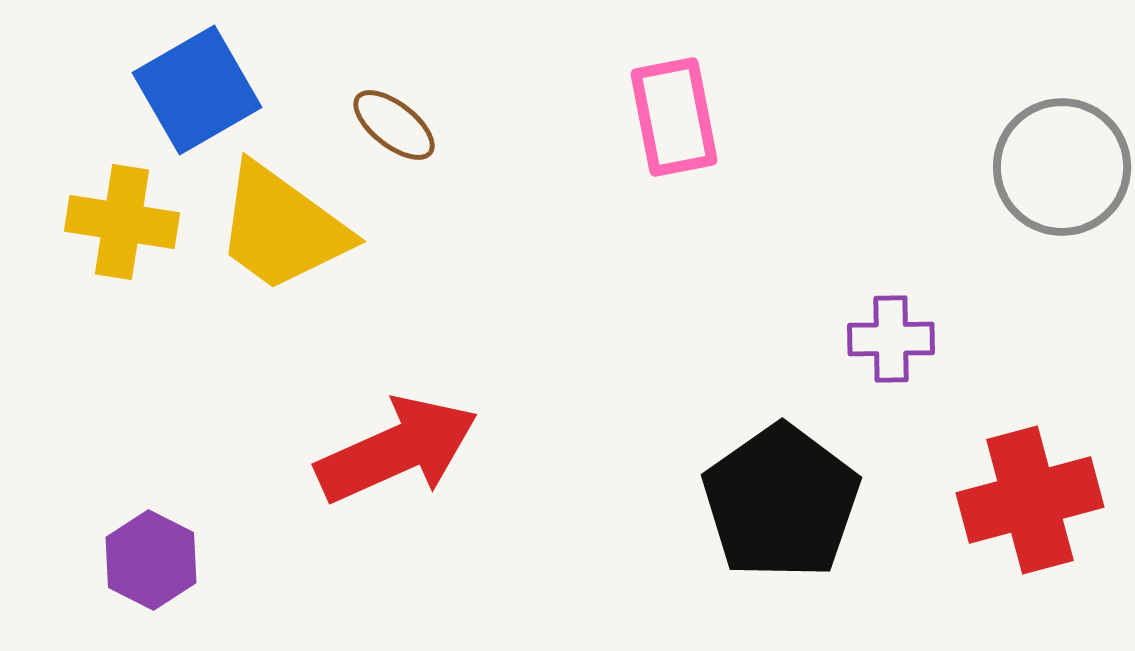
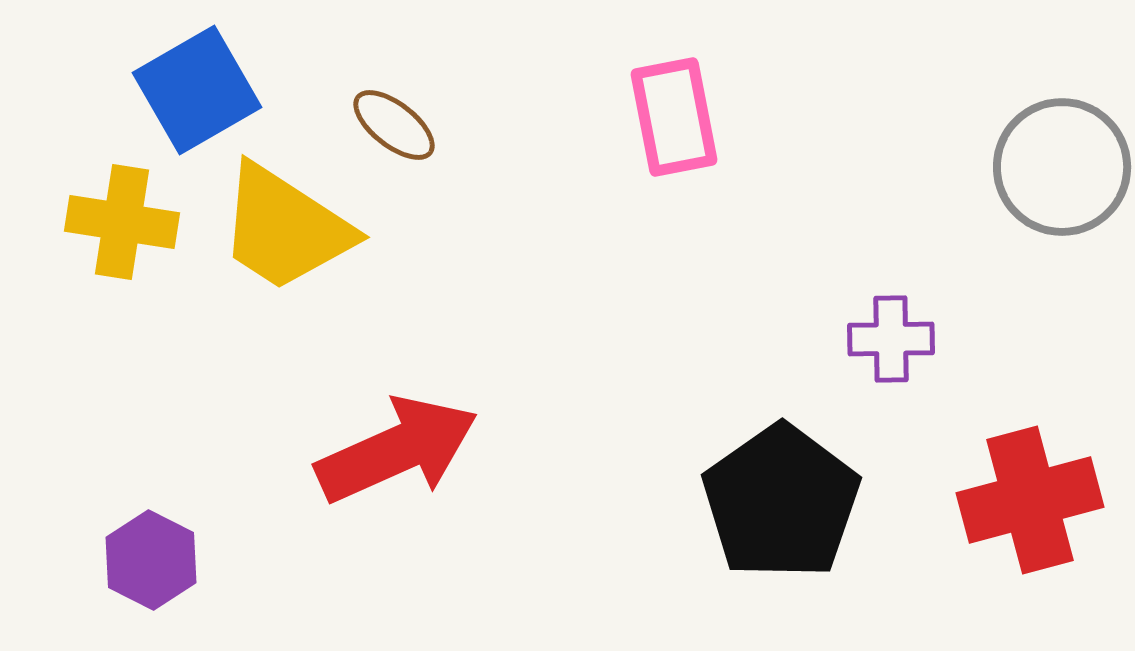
yellow trapezoid: moved 3 px right; rotated 3 degrees counterclockwise
